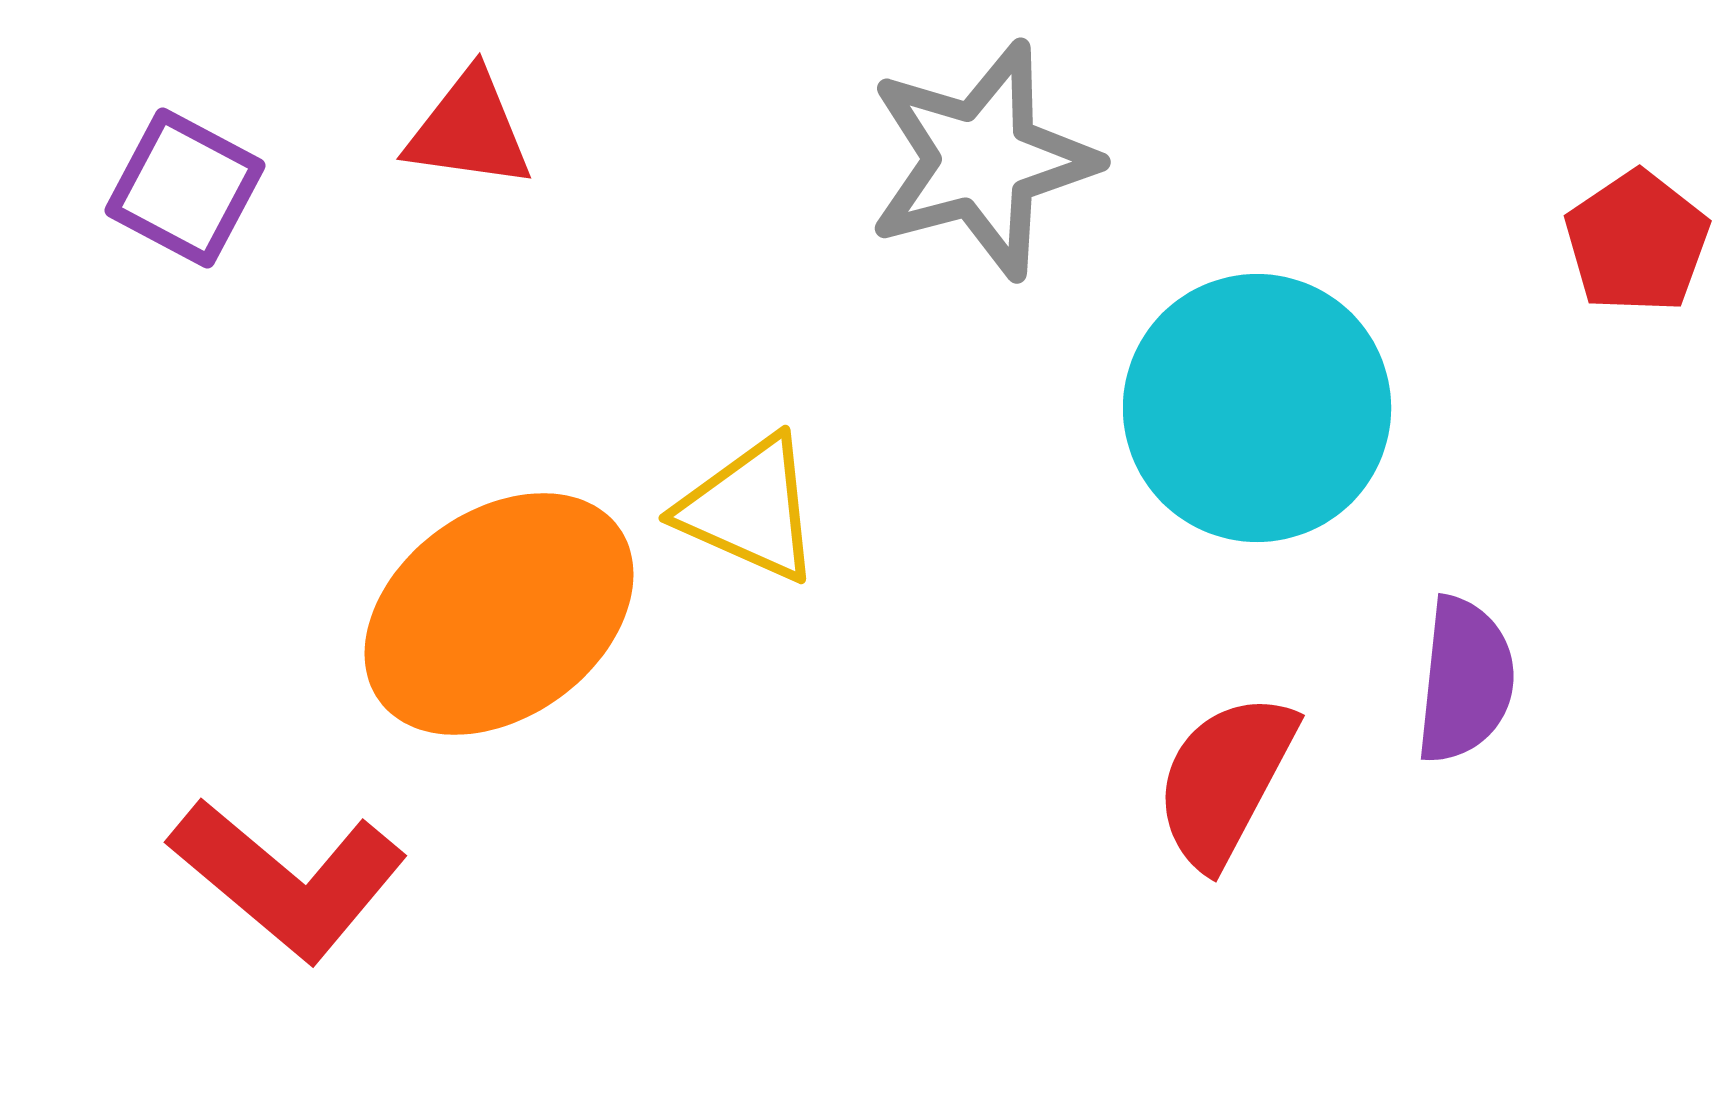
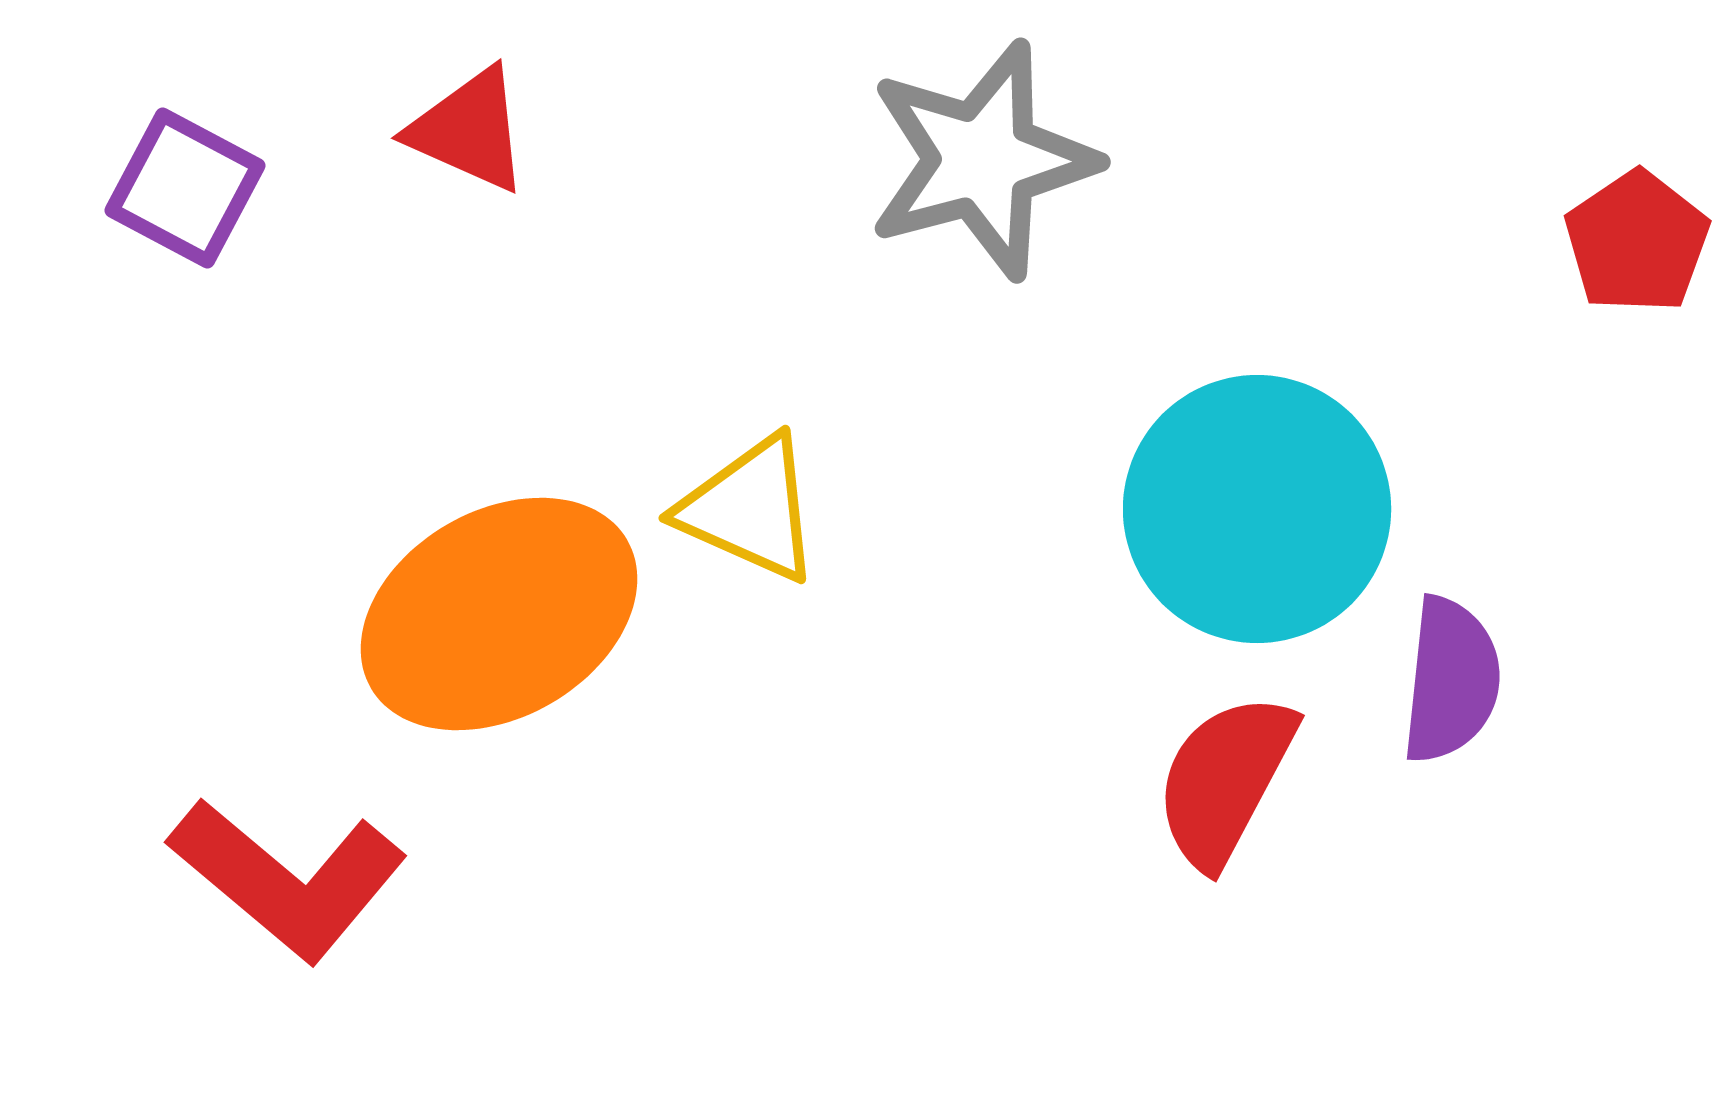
red triangle: rotated 16 degrees clockwise
cyan circle: moved 101 px down
orange ellipse: rotated 6 degrees clockwise
purple semicircle: moved 14 px left
